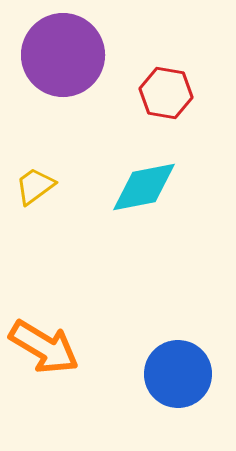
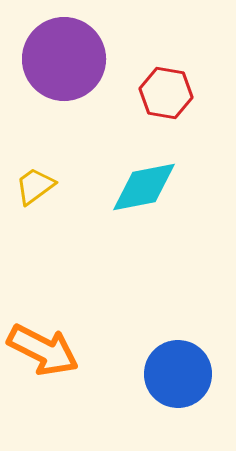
purple circle: moved 1 px right, 4 px down
orange arrow: moved 1 px left, 3 px down; rotated 4 degrees counterclockwise
